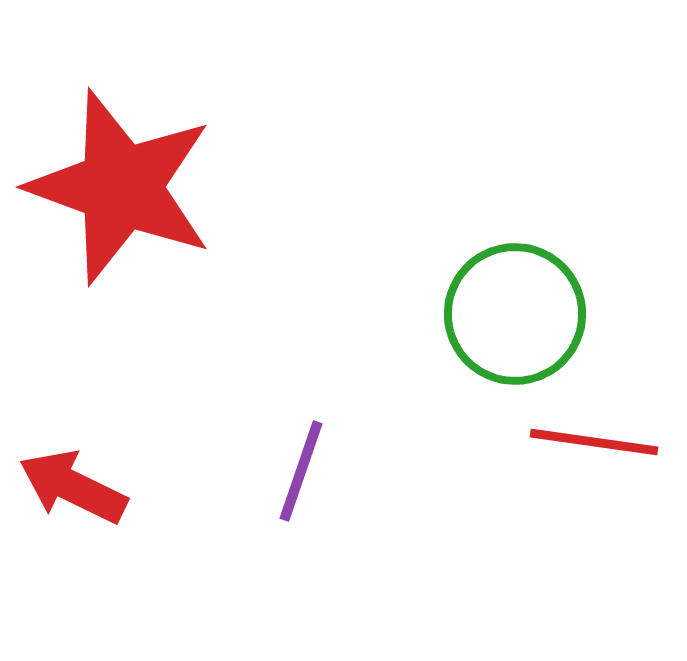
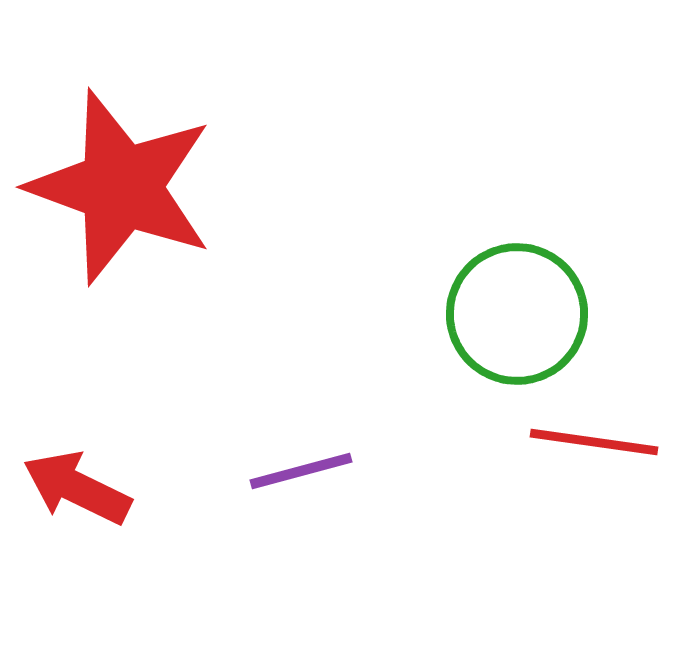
green circle: moved 2 px right
purple line: rotated 56 degrees clockwise
red arrow: moved 4 px right, 1 px down
